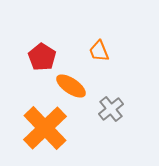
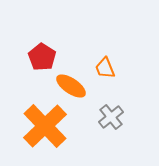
orange trapezoid: moved 6 px right, 17 px down
gray cross: moved 8 px down
orange cross: moved 2 px up
